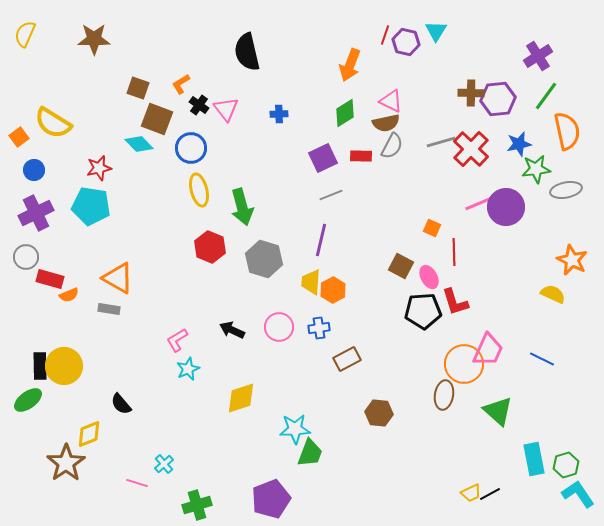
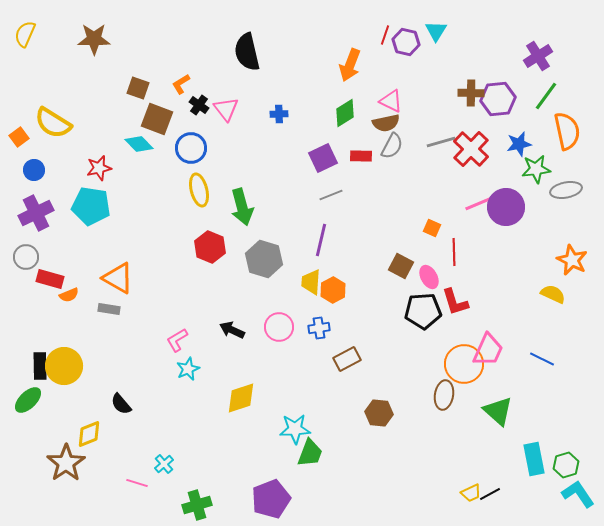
green ellipse at (28, 400): rotated 8 degrees counterclockwise
